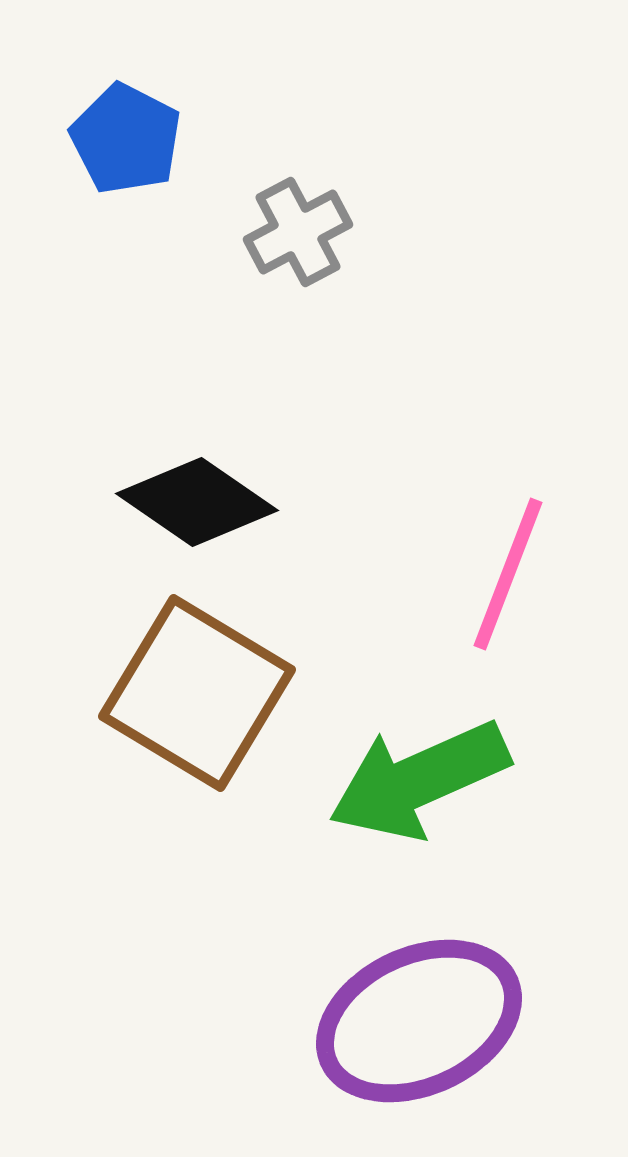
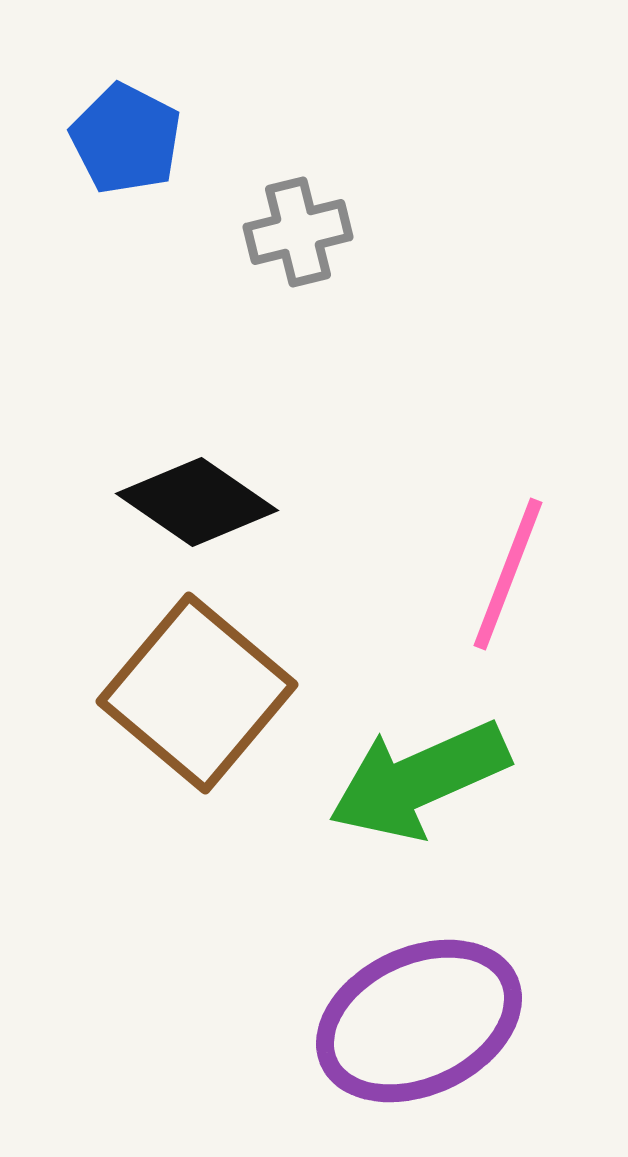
gray cross: rotated 14 degrees clockwise
brown square: rotated 9 degrees clockwise
